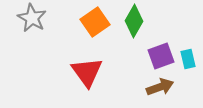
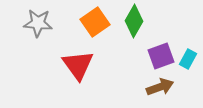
gray star: moved 6 px right, 5 px down; rotated 24 degrees counterclockwise
cyan rectangle: rotated 42 degrees clockwise
red triangle: moved 9 px left, 7 px up
